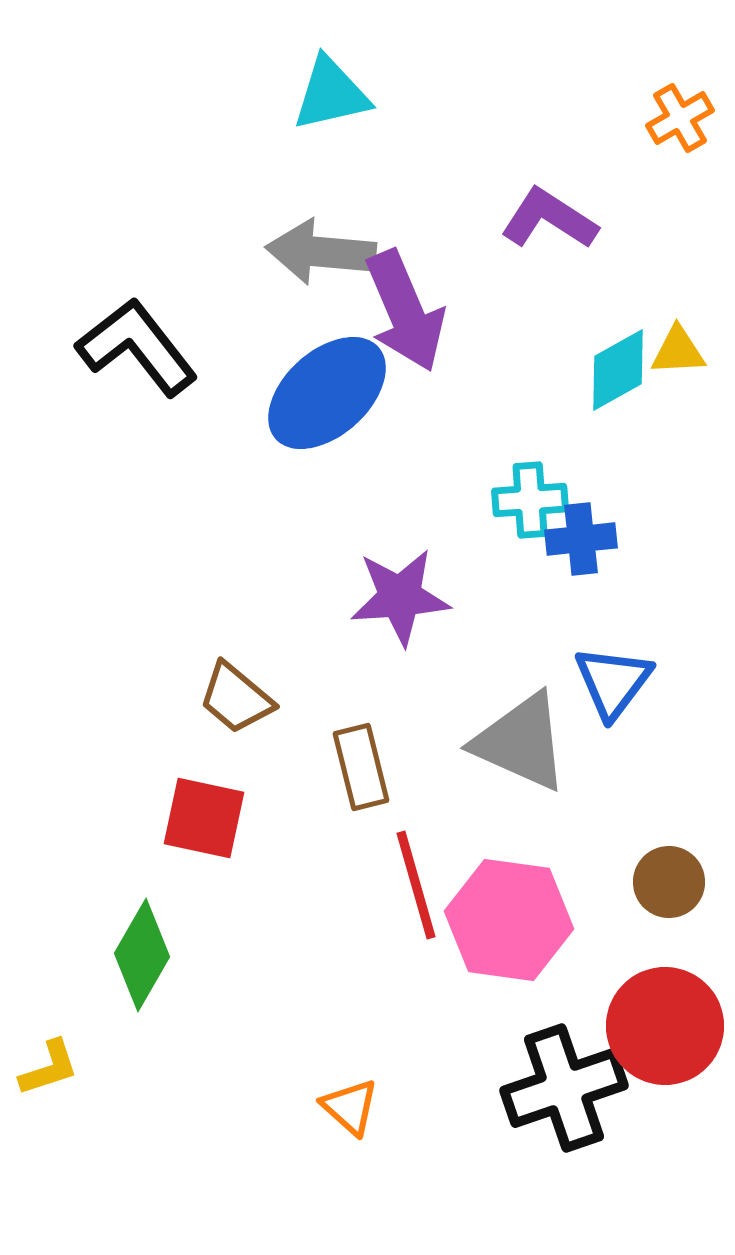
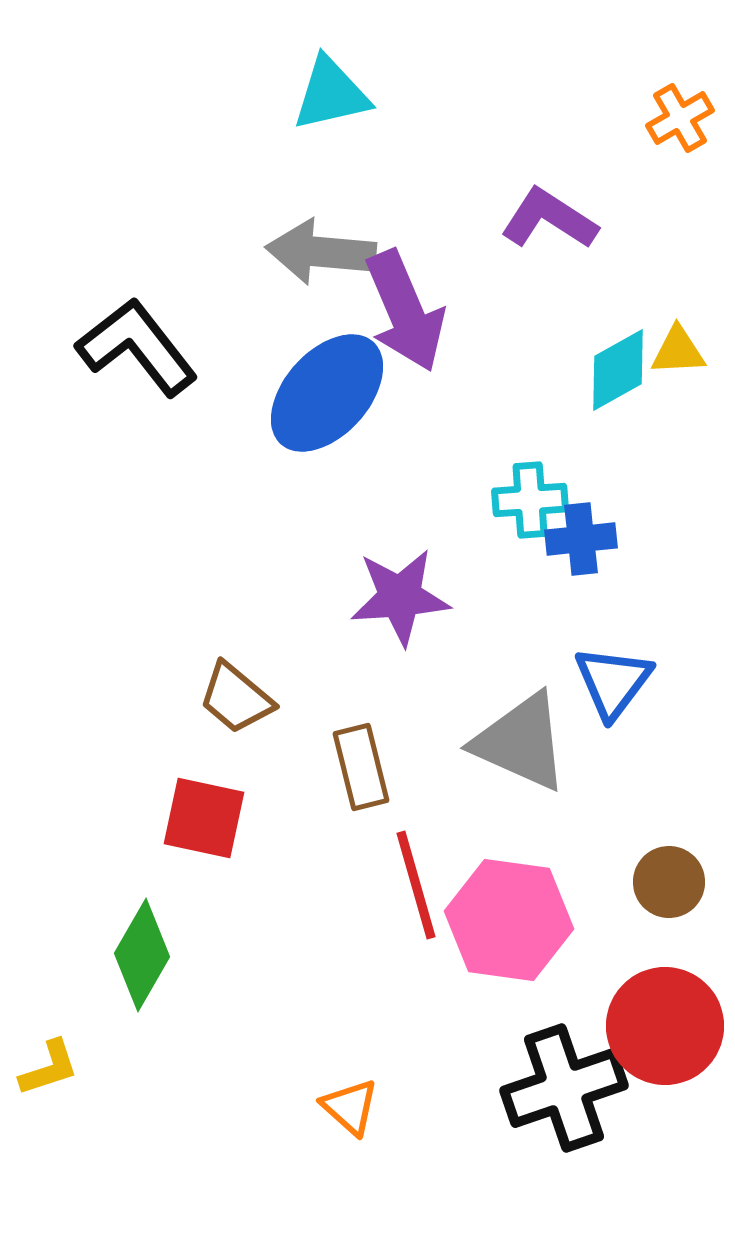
blue ellipse: rotated 6 degrees counterclockwise
